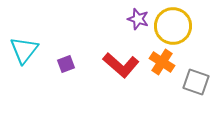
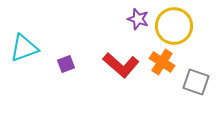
yellow circle: moved 1 px right
cyan triangle: moved 2 px up; rotated 32 degrees clockwise
